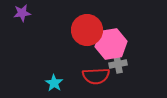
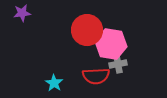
pink hexagon: rotated 20 degrees clockwise
